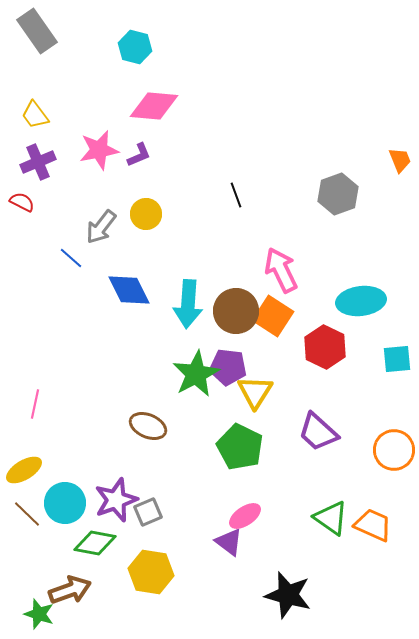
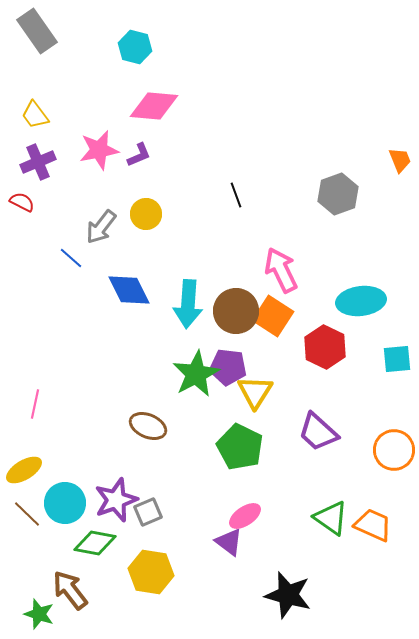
brown arrow at (70, 590): rotated 108 degrees counterclockwise
